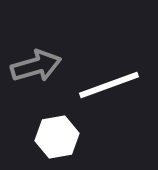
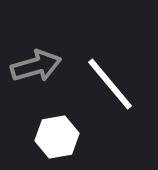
white line: moved 1 px right, 1 px up; rotated 70 degrees clockwise
